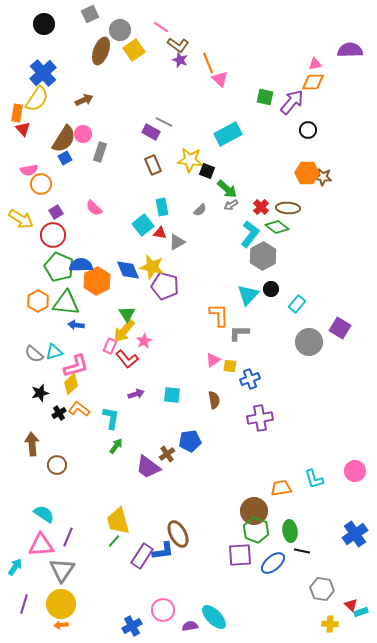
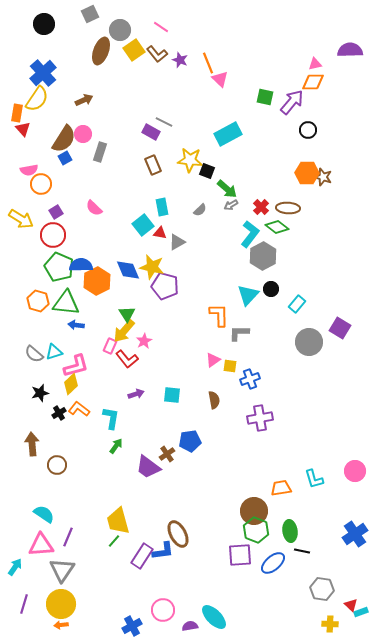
brown L-shape at (178, 45): moved 21 px left, 9 px down; rotated 15 degrees clockwise
brown star at (323, 177): rotated 12 degrees clockwise
orange hexagon at (38, 301): rotated 15 degrees counterclockwise
